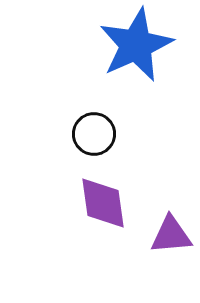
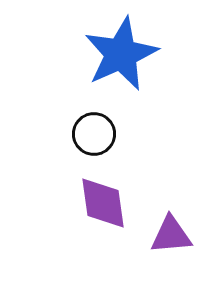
blue star: moved 15 px left, 9 px down
